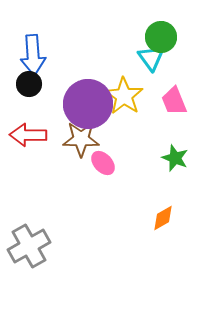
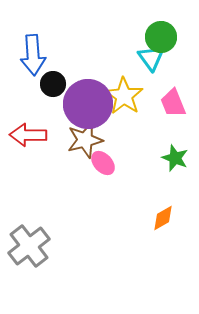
black circle: moved 24 px right
pink trapezoid: moved 1 px left, 2 px down
brown star: moved 4 px right, 1 px down; rotated 15 degrees counterclockwise
gray cross: rotated 9 degrees counterclockwise
